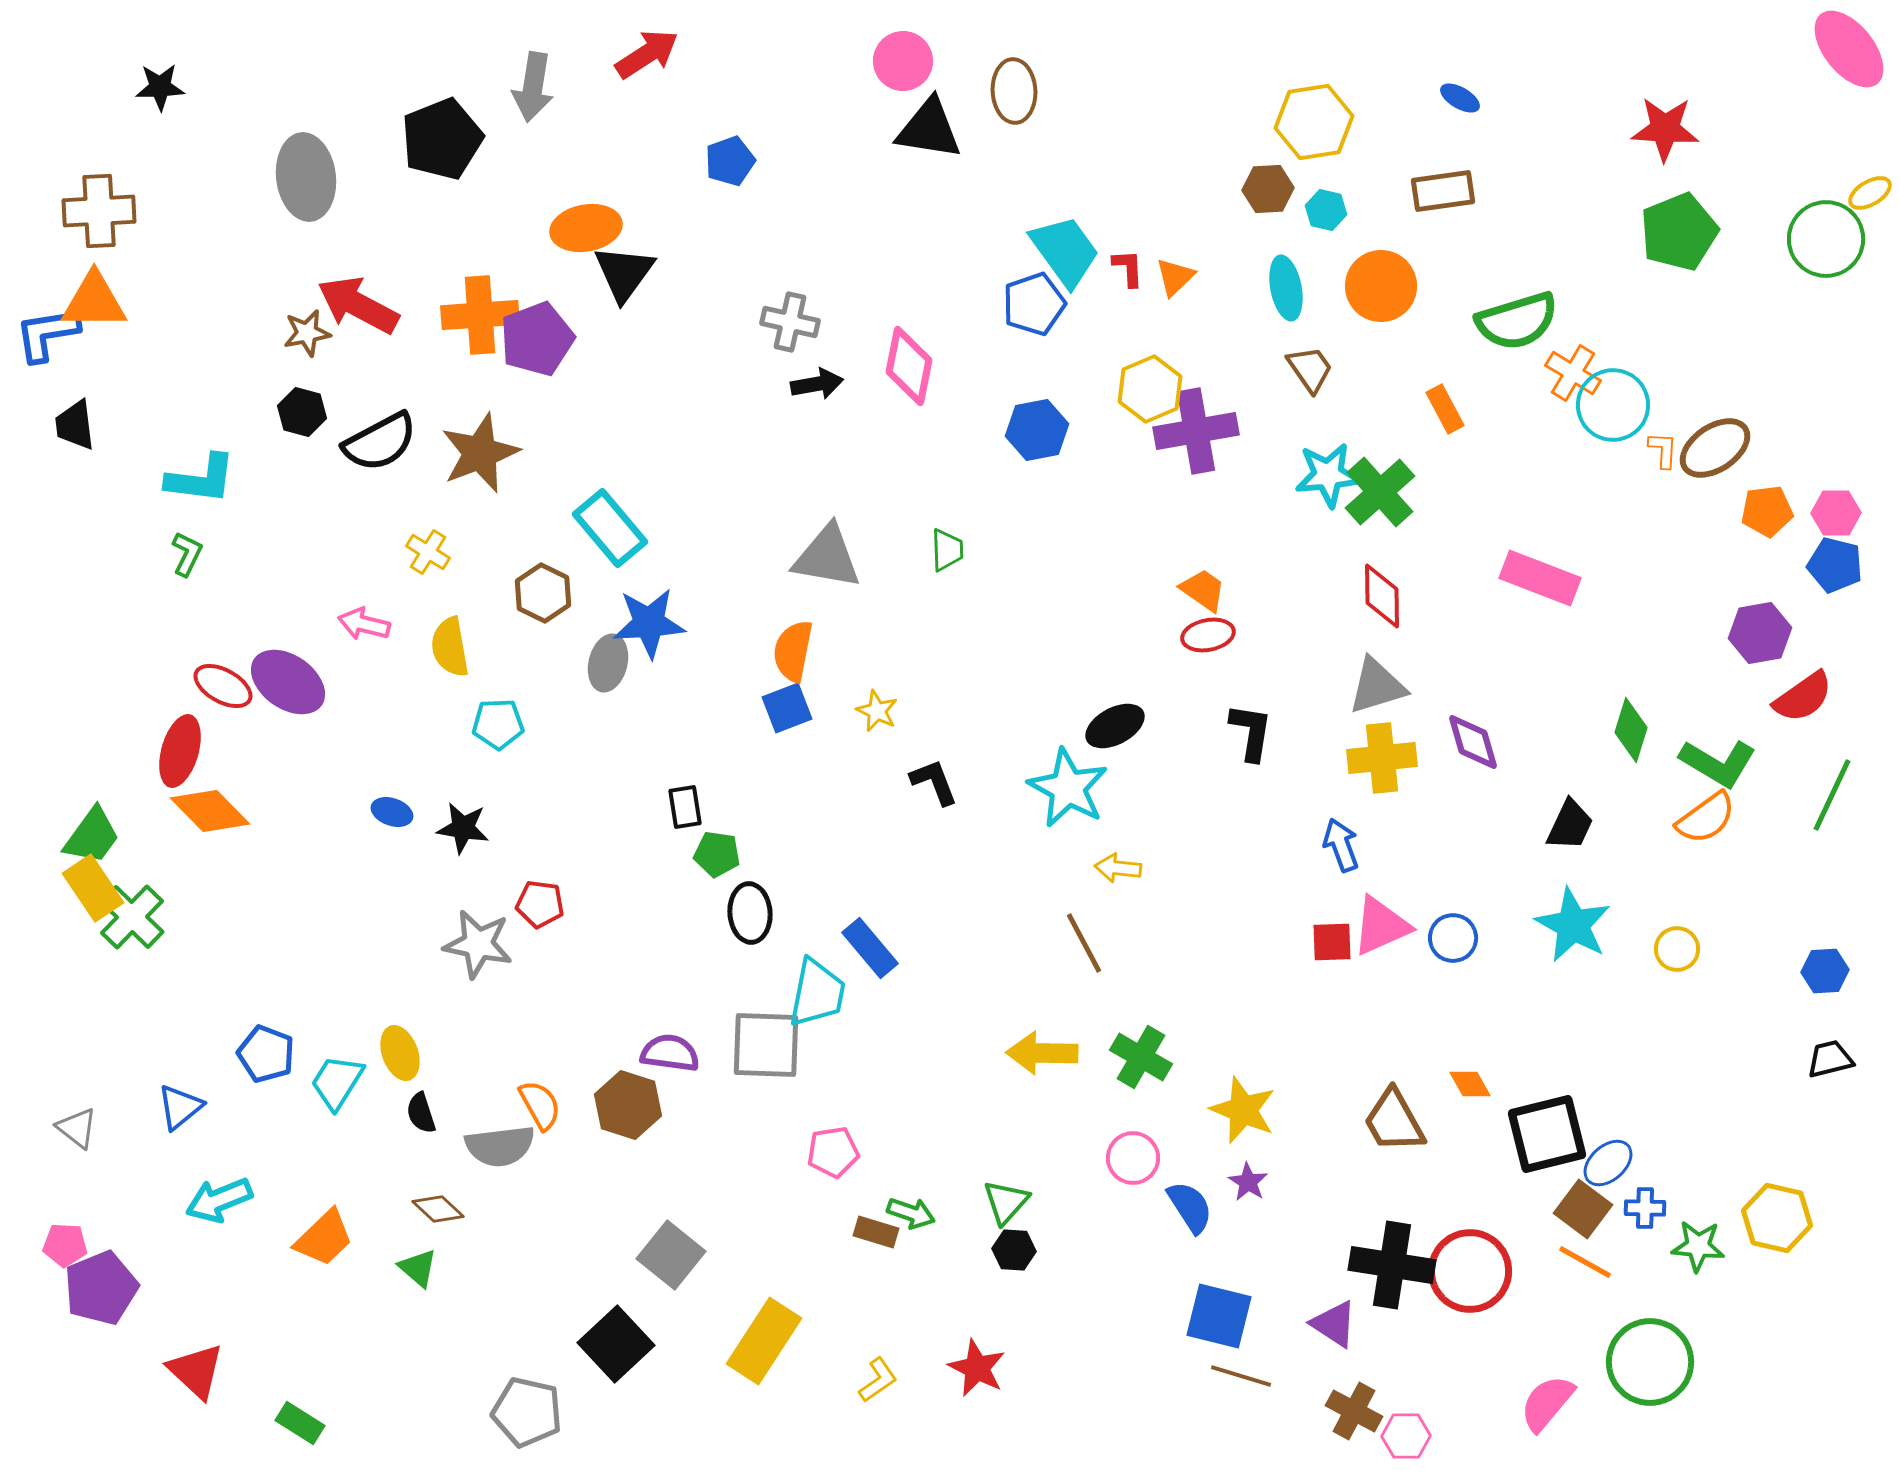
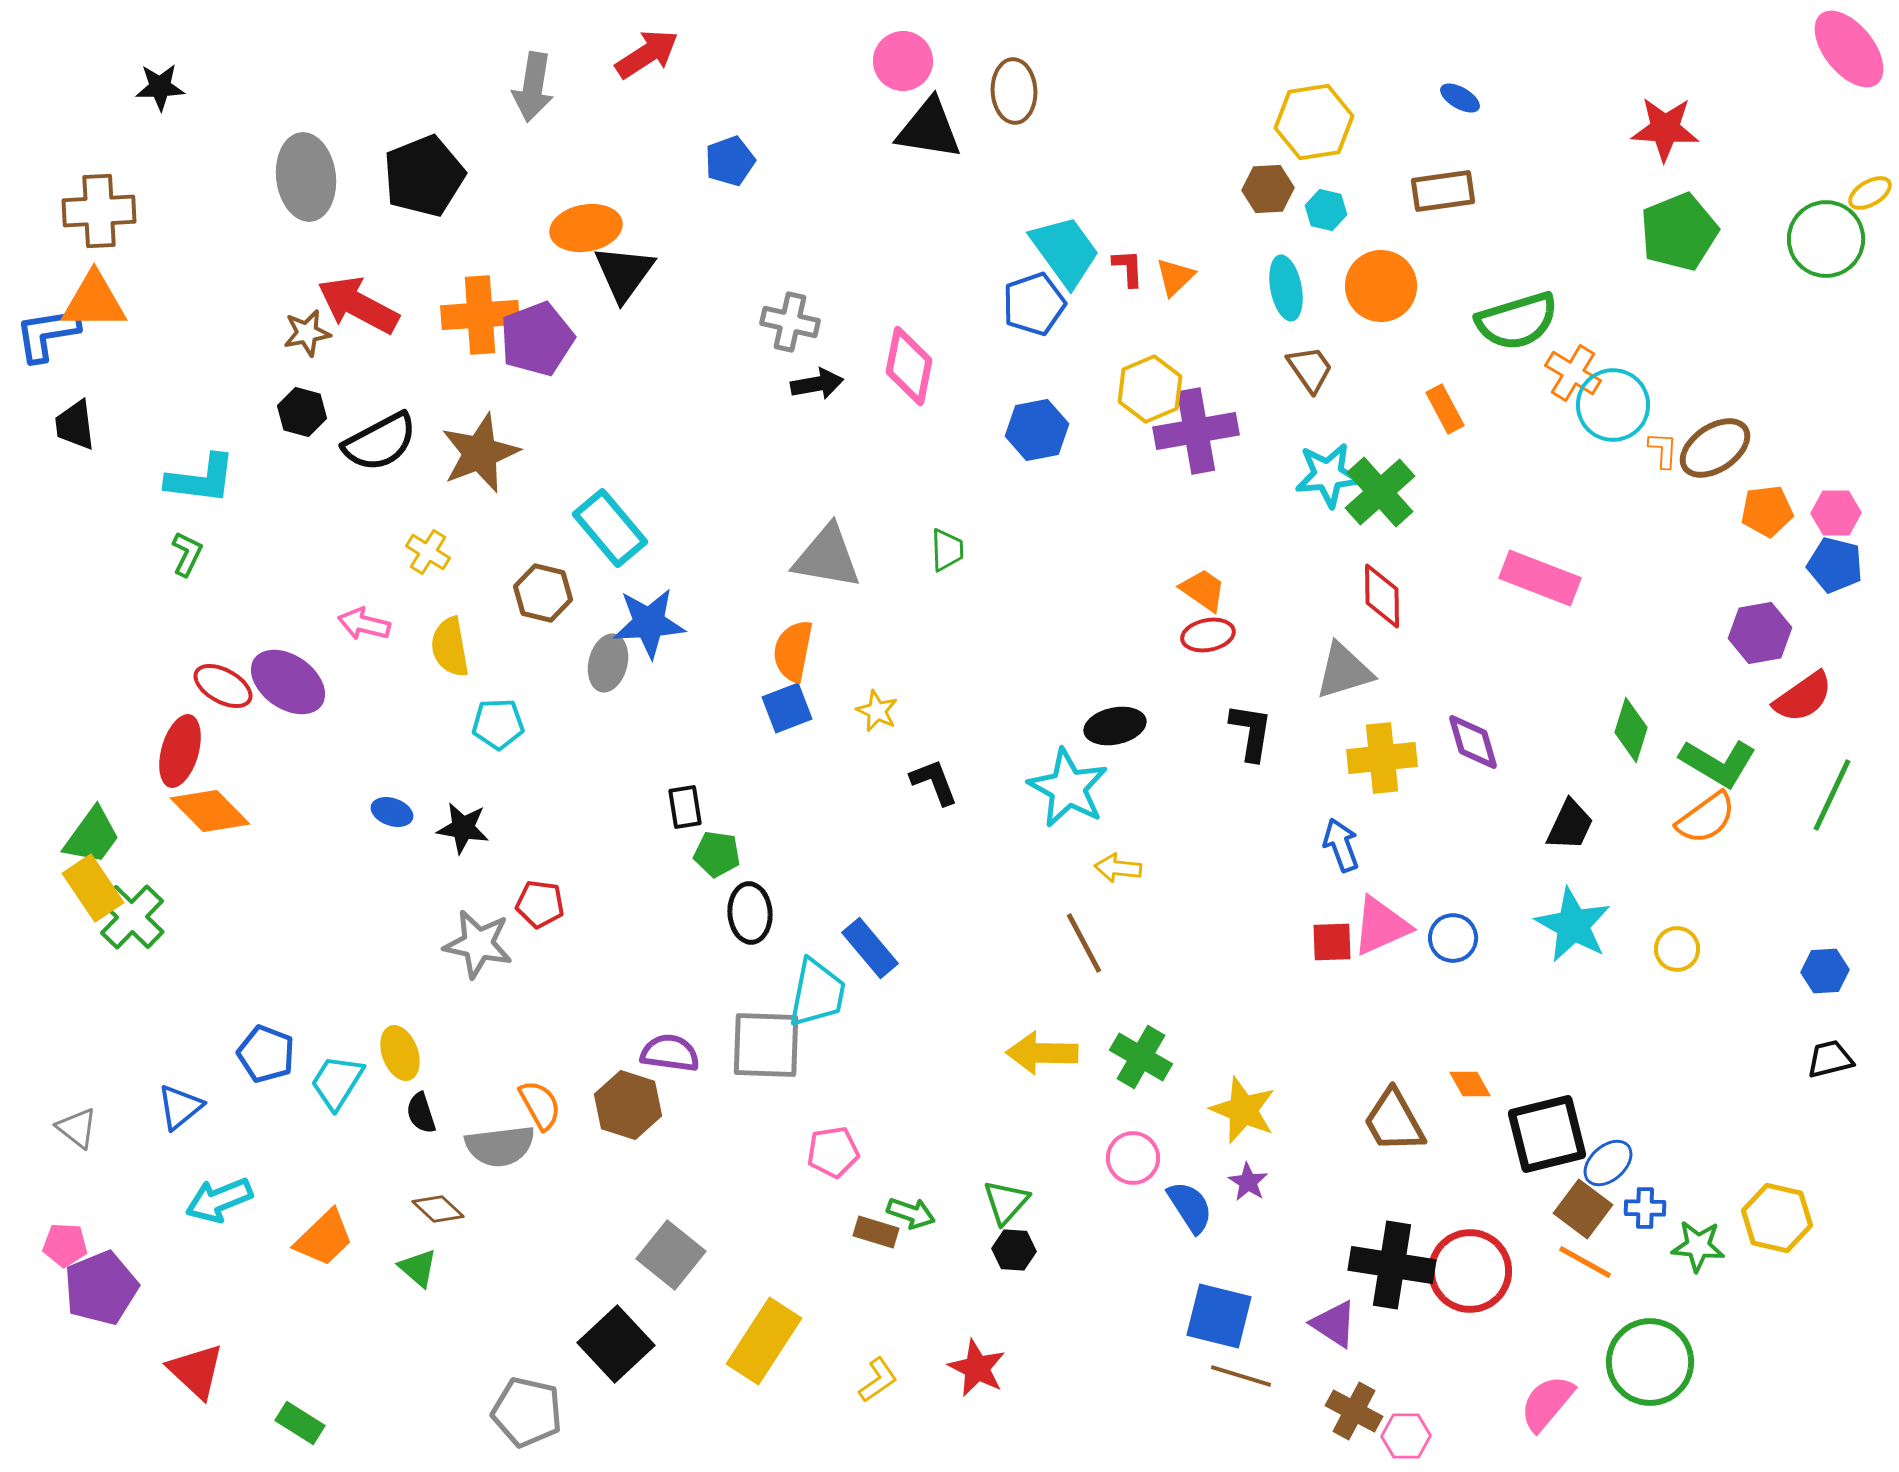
black pentagon at (442, 139): moved 18 px left, 37 px down
brown hexagon at (543, 593): rotated 12 degrees counterclockwise
gray triangle at (1377, 686): moved 33 px left, 15 px up
black ellipse at (1115, 726): rotated 16 degrees clockwise
